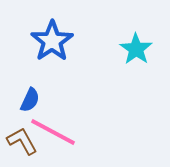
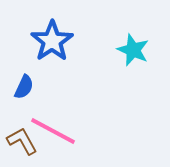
cyan star: moved 3 px left, 1 px down; rotated 12 degrees counterclockwise
blue semicircle: moved 6 px left, 13 px up
pink line: moved 1 px up
